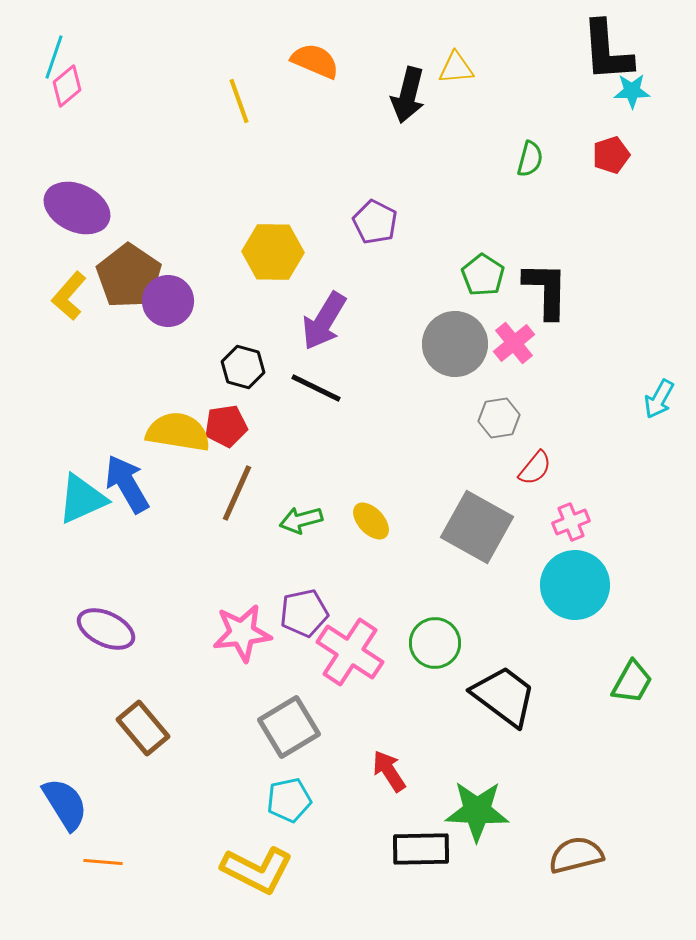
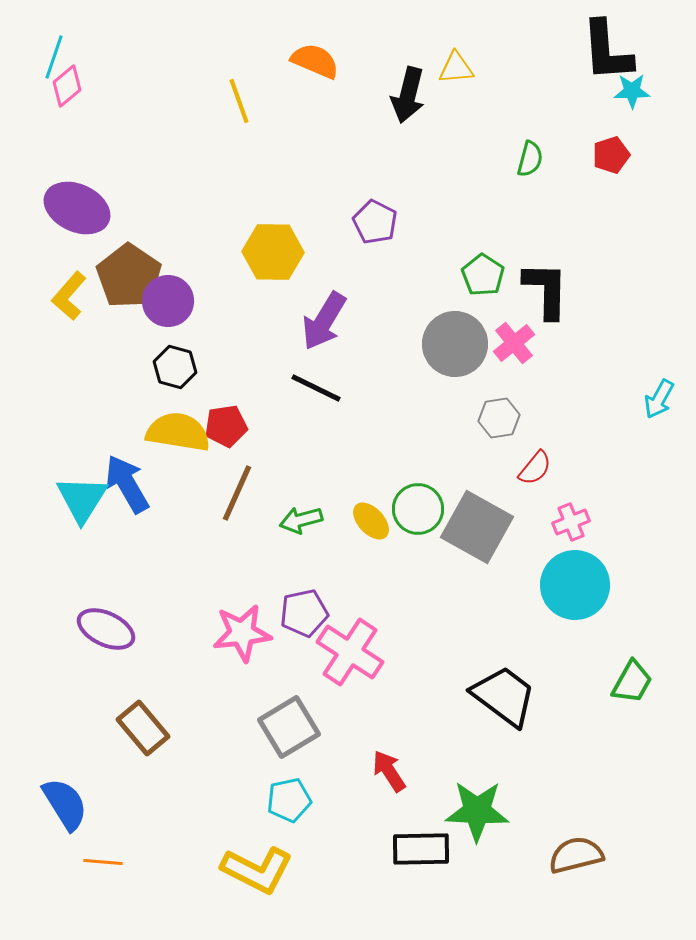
black hexagon at (243, 367): moved 68 px left
cyan triangle at (82, 499): rotated 34 degrees counterclockwise
green circle at (435, 643): moved 17 px left, 134 px up
